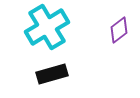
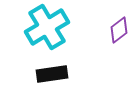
black rectangle: rotated 8 degrees clockwise
